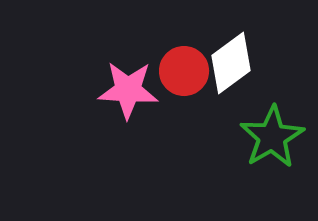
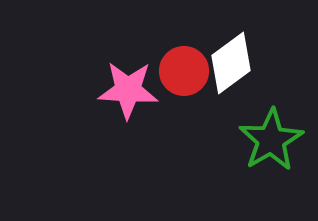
green star: moved 1 px left, 3 px down
